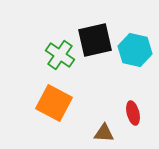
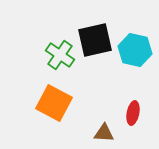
red ellipse: rotated 25 degrees clockwise
